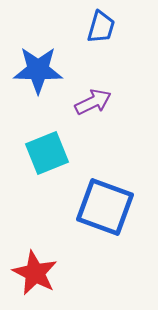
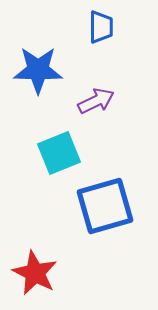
blue trapezoid: rotated 16 degrees counterclockwise
purple arrow: moved 3 px right, 1 px up
cyan square: moved 12 px right
blue square: moved 1 px up; rotated 36 degrees counterclockwise
